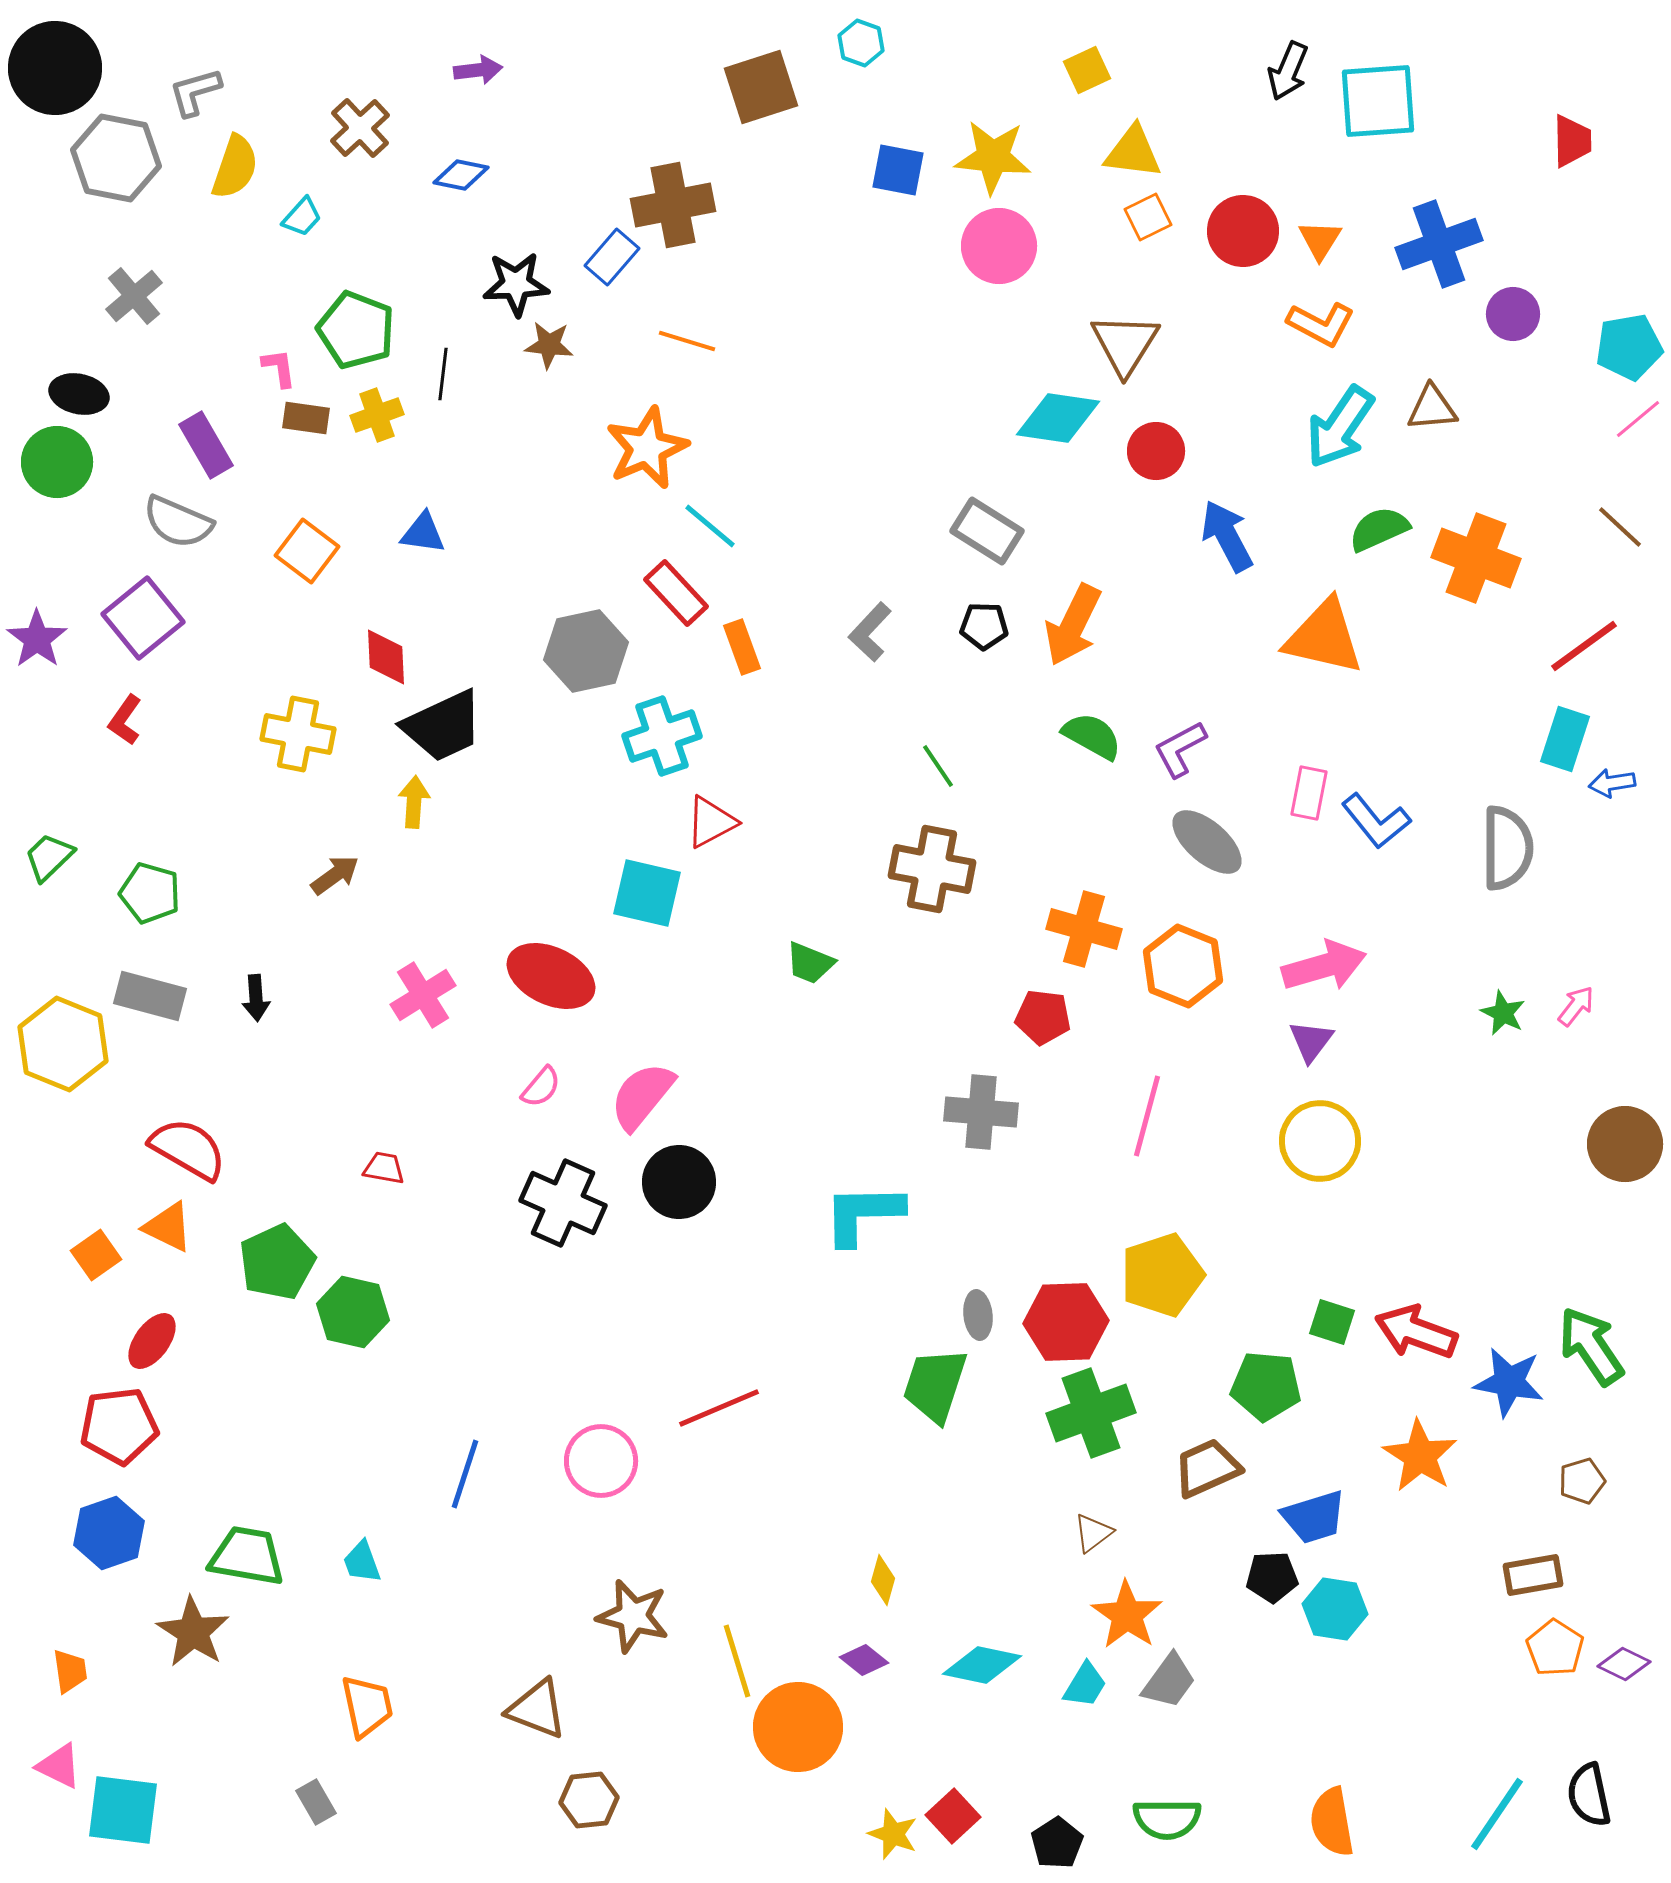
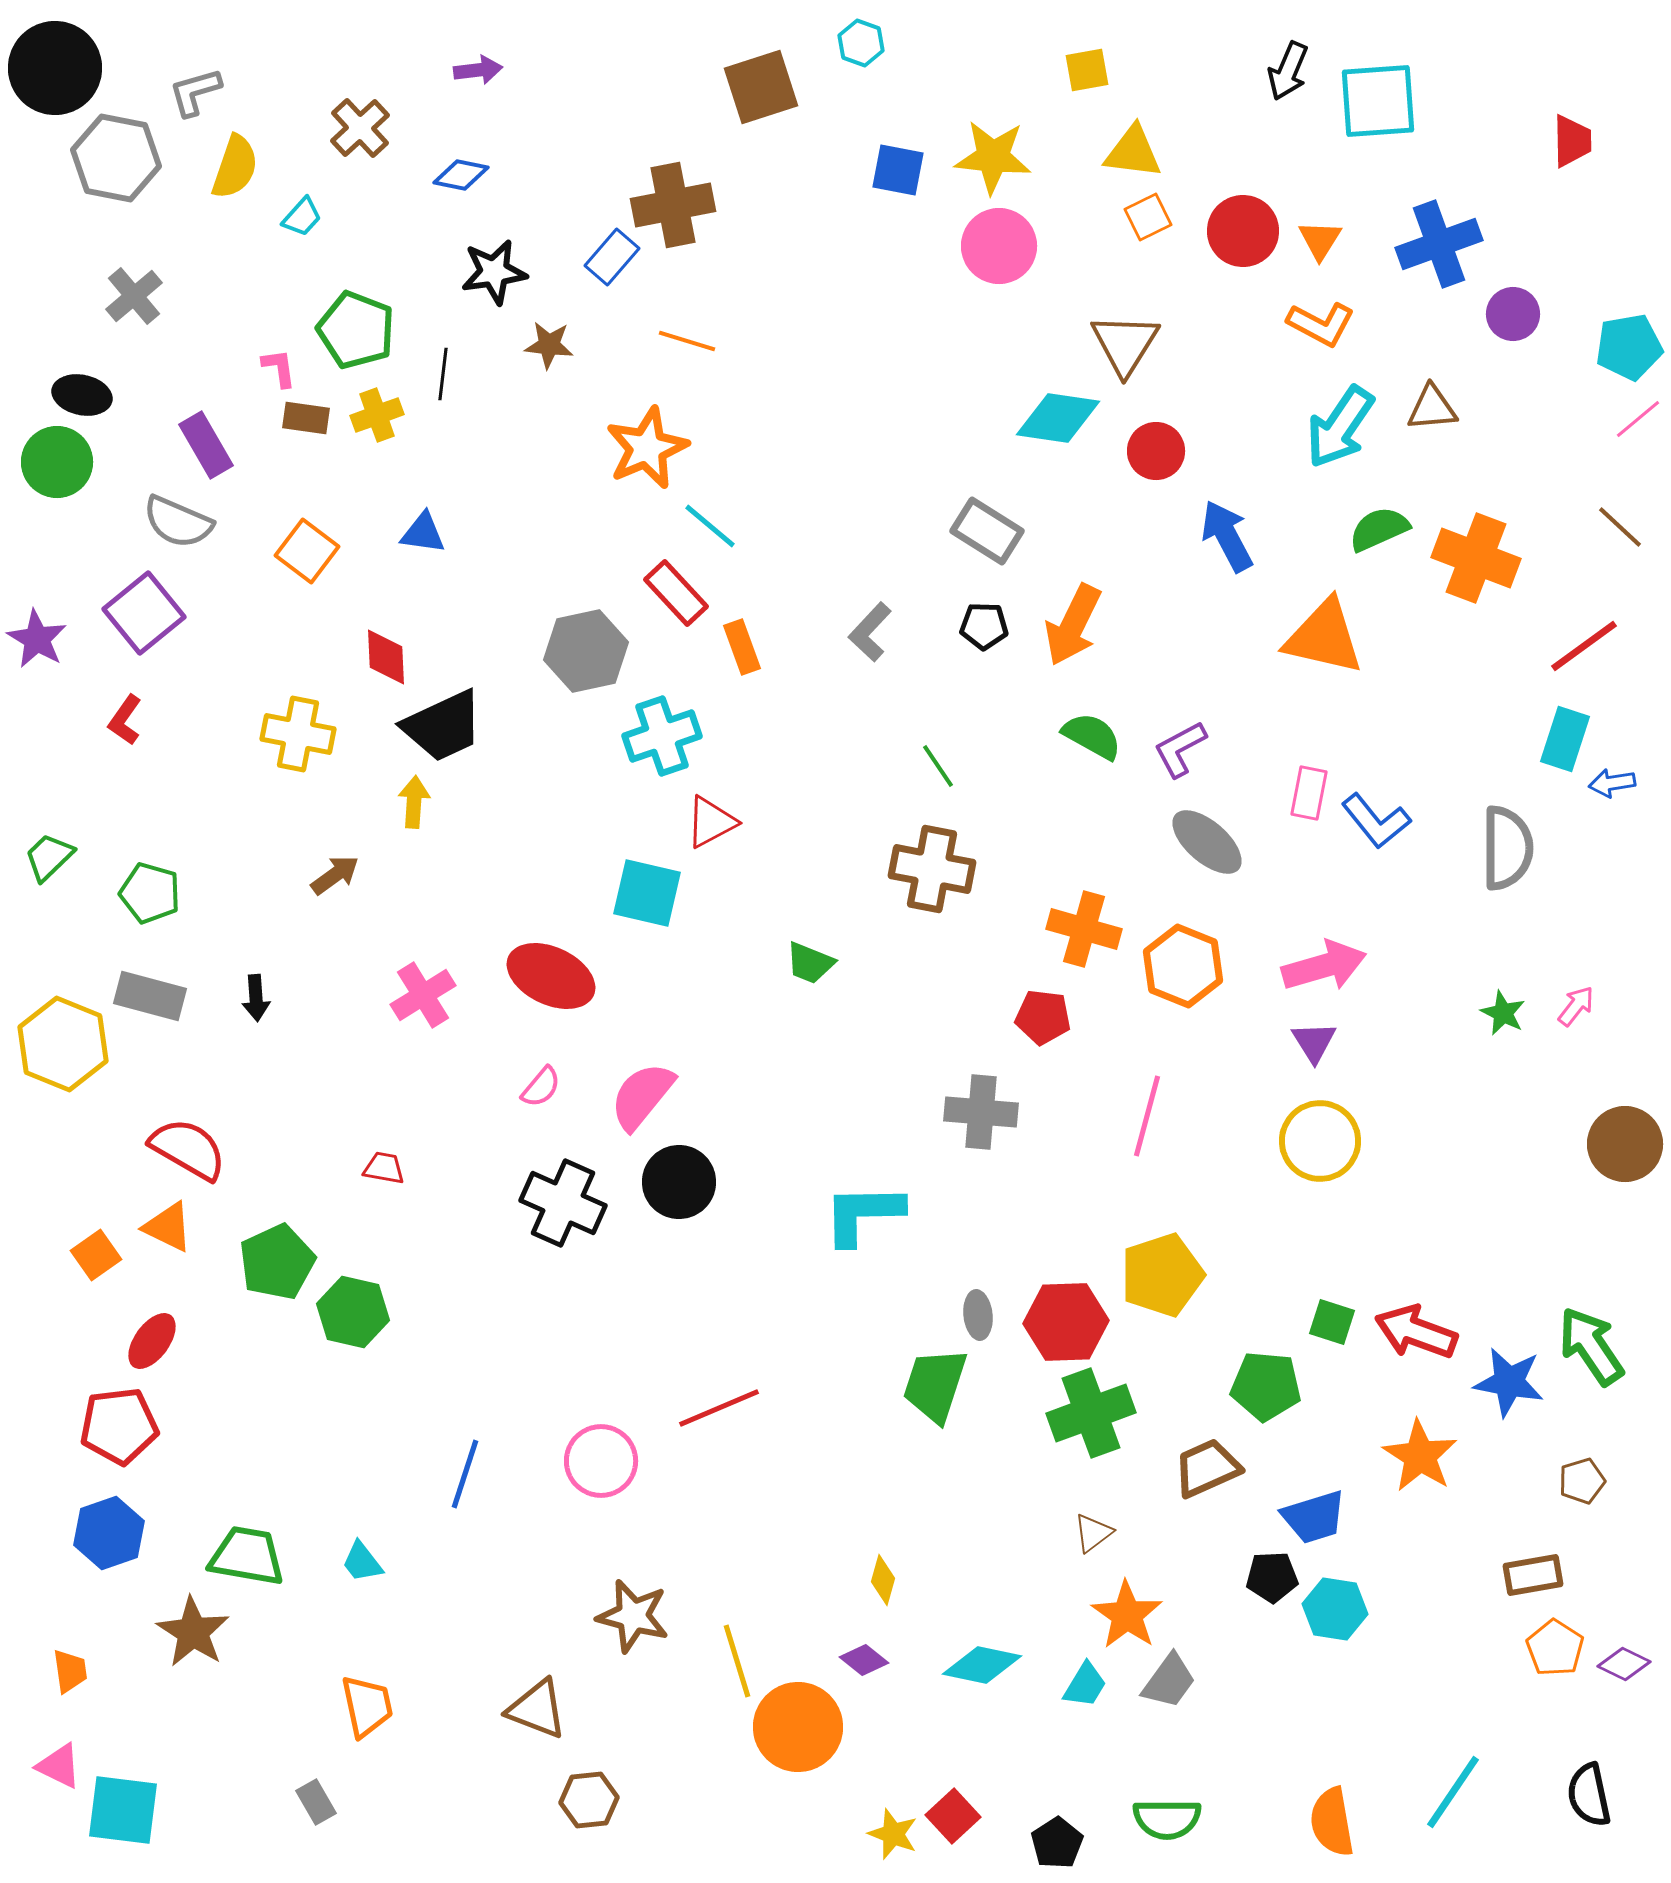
yellow square at (1087, 70): rotated 15 degrees clockwise
black star at (516, 284): moved 22 px left, 12 px up; rotated 6 degrees counterclockwise
black ellipse at (79, 394): moved 3 px right, 1 px down
purple square at (143, 618): moved 1 px right, 5 px up
purple star at (37, 639): rotated 6 degrees counterclockwise
purple triangle at (1311, 1041): moved 3 px right, 1 px down; rotated 9 degrees counterclockwise
cyan trapezoid at (362, 1562): rotated 18 degrees counterclockwise
cyan line at (1497, 1814): moved 44 px left, 22 px up
